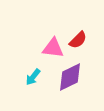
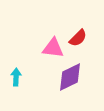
red semicircle: moved 2 px up
cyan arrow: moved 17 px left; rotated 144 degrees clockwise
